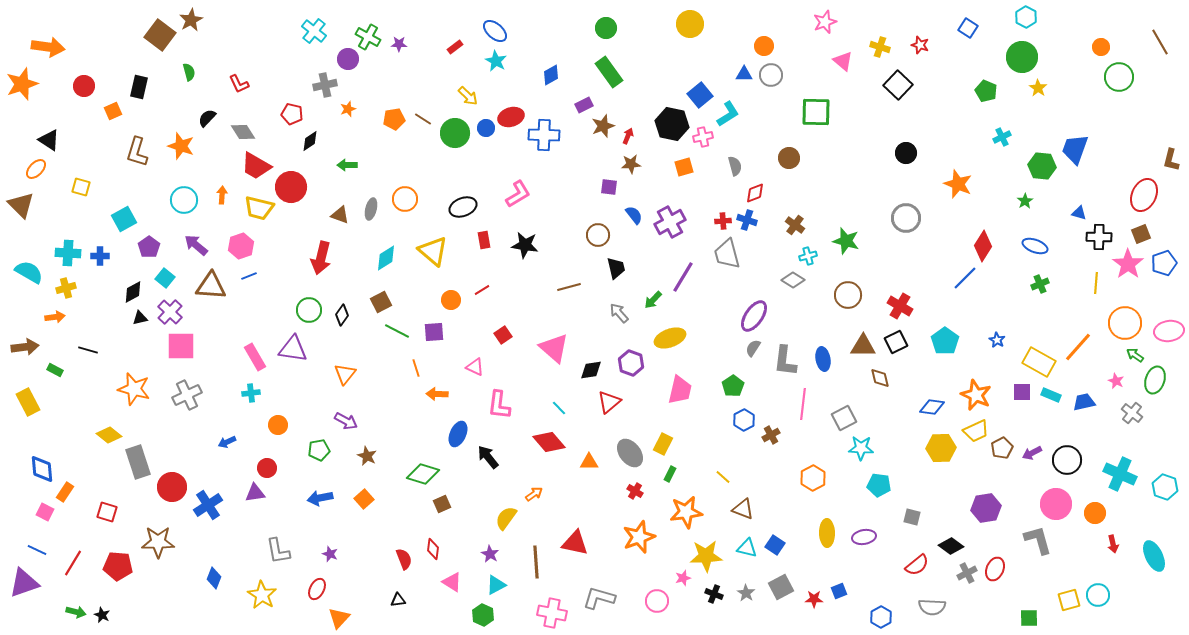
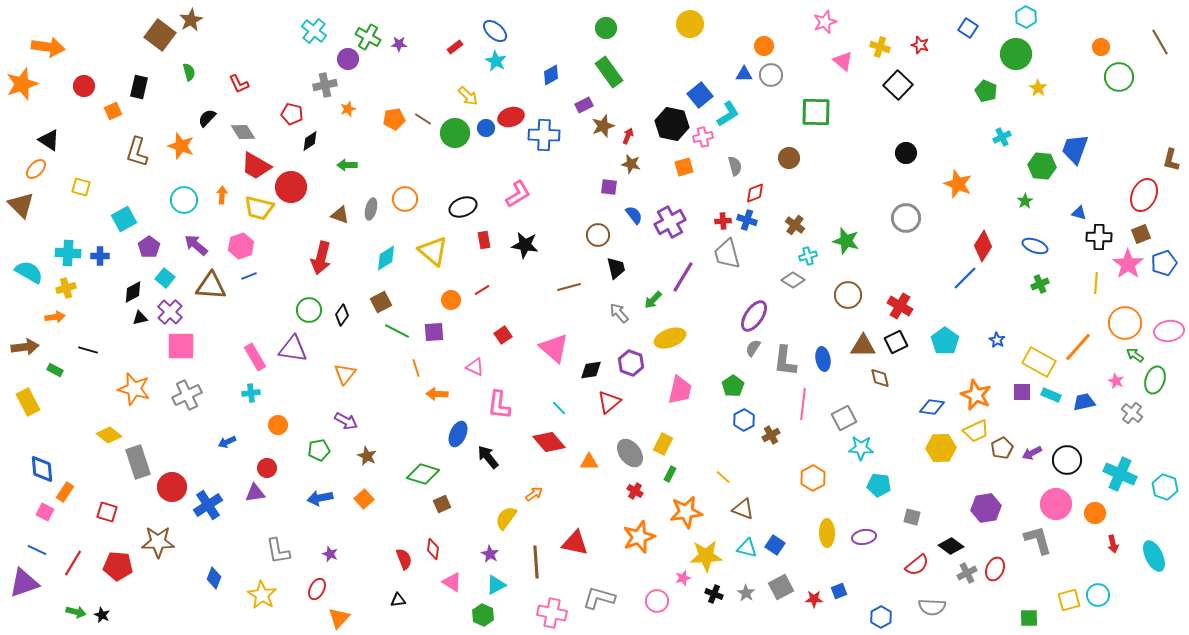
green circle at (1022, 57): moved 6 px left, 3 px up
brown star at (631, 164): rotated 18 degrees clockwise
